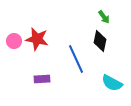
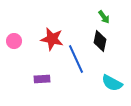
red star: moved 15 px right
